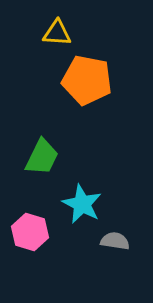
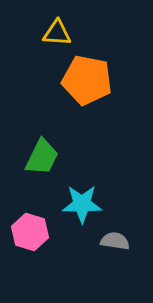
cyan star: rotated 27 degrees counterclockwise
